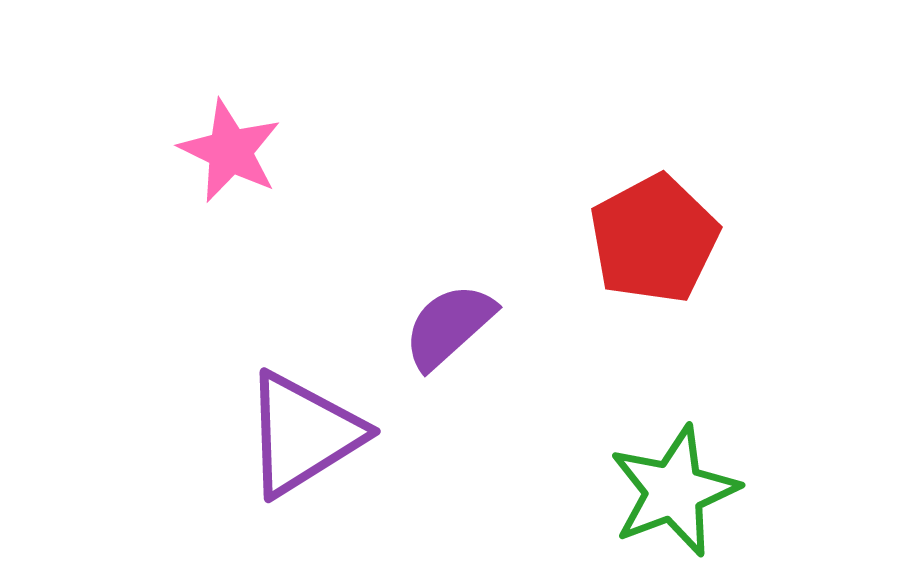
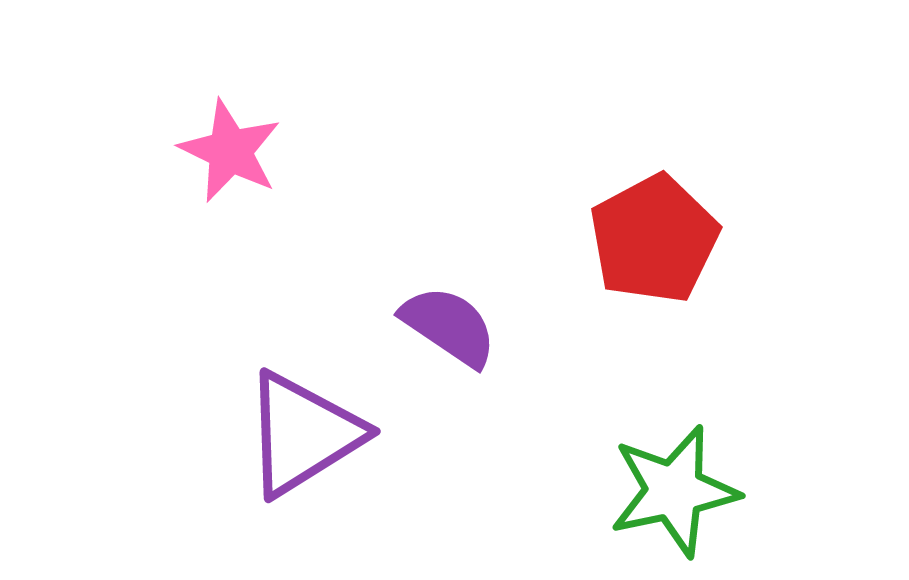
purple semicircle: rotated 76 degrees clockwise
green star: rotated 9 degrees clockwise
